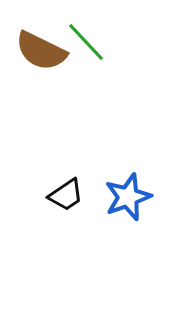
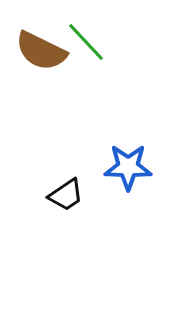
blue star: moved 30 px up; rotated 21 degrees clockwise
